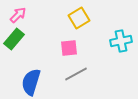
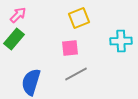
yellow square: rotated 10 degrees clockwise
cyan cross: rotated 10 degrees clockwise
pink square: moved 1 px right
